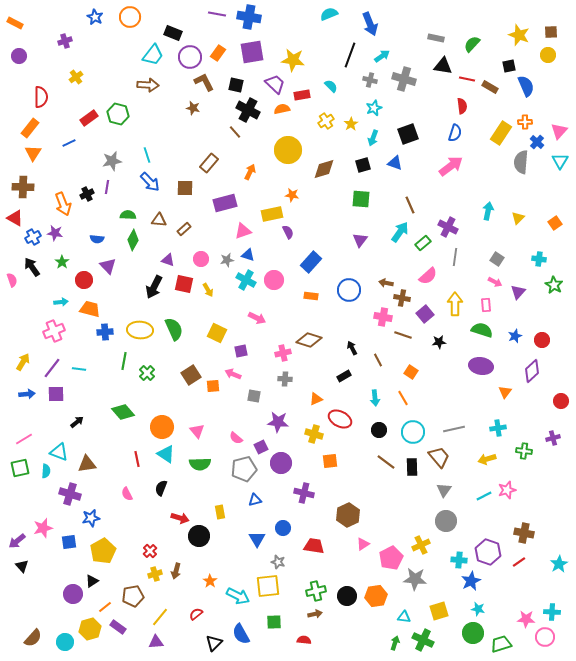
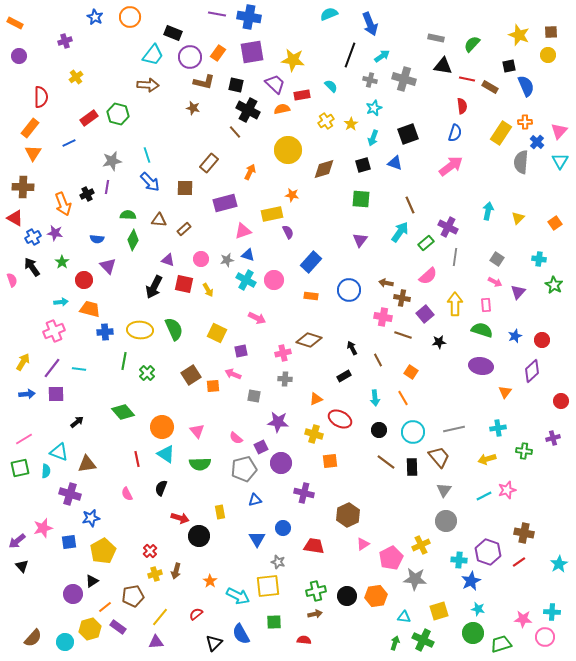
brown L-shape at (204, 82): rotated 130 degrees clockwise
green rectangle at (423, 243): moved 3 px right
pink star at (526, 619): moved 3 px left
